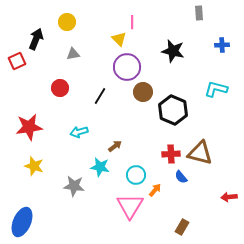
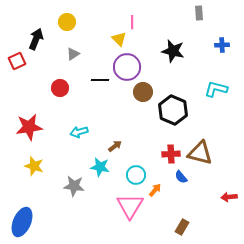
gray triangle: rotated 24 degrees counterclockwise
black line: moved 16 px up; rotated 60 degrees clockwise
